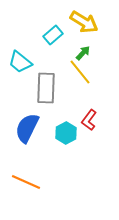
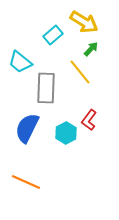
green arrow: moved 8 px right, 4 px up
